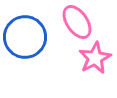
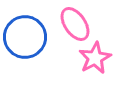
pink ellipse: moved 2 px left, 2 px down
